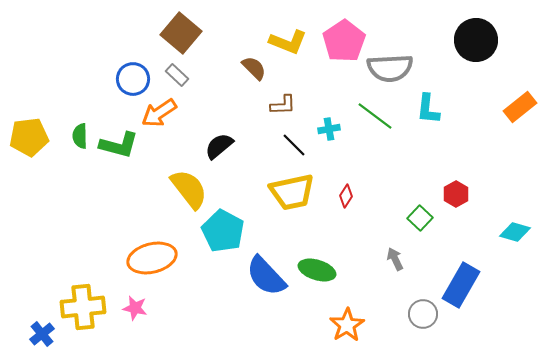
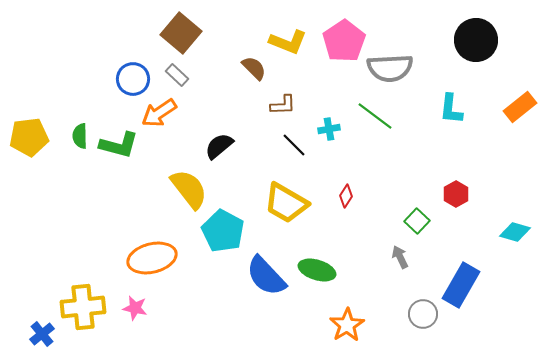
cyan L-shape: moved 23 px right
yellow trapezoid: moved 6 px left, 11 px down; rotated 42 degrees clockwise
green square: moved 3 px left, 3 px down
gray arrow: moved 5 px right, 2 px up
